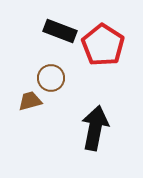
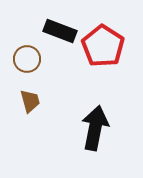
red pentagon: moved 1 px down
brown circle: moved 24 px left, 19 px up
brown trapezoid: rotated 90 degrees clockwise
